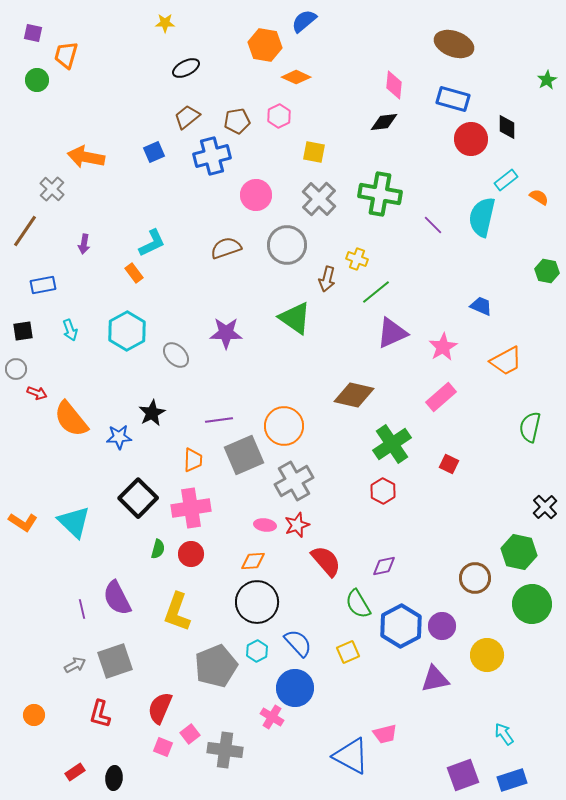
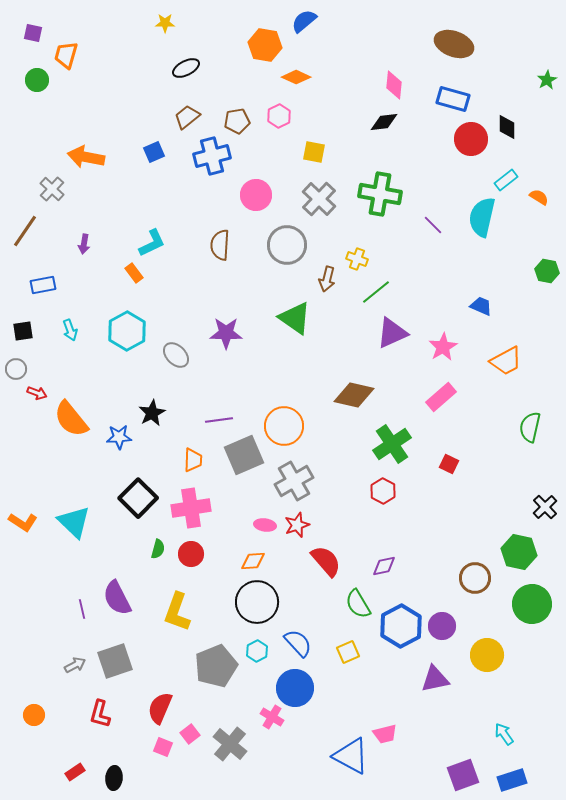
brown semicircle at (226, 248): moved 6 px left, 3 px up; rotated 68 degrees counterclockwise
gray cross at (225, 750): moved 5 px right, 6 px up; rotated 32 degrees clockwise
